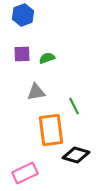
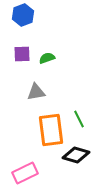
green line: moved 5 px right, 13 px down
